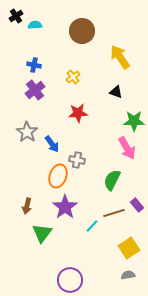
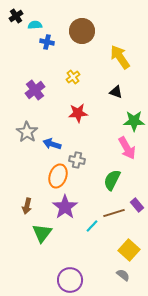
blue cross: moved 13 px right, 23 px up
blue arrow: rotated 144 degrees clockwise
yellow square: moved 2 px down; rotated 15 degrees counterclockwise
gray semicircle: moved 5 px left; rotated 48 degrees clockwise
